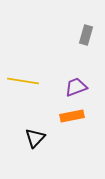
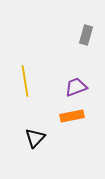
yellow line: moved 2 px right; rotated 72 degrees clockwise
